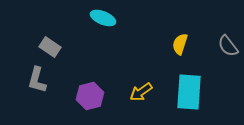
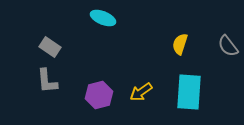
gray L-shape: moved 10 px right, 1 px down; rotated 20 degrees counterclockwise
purple hexagon: moved 9 px right, 1 px up
